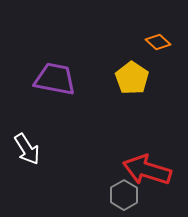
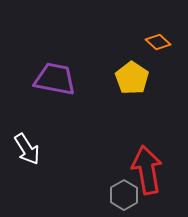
red arrow: rotated 63 degrees clockwise
